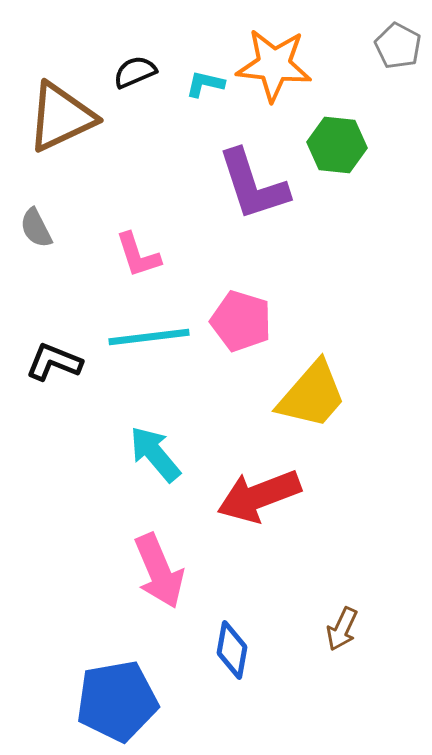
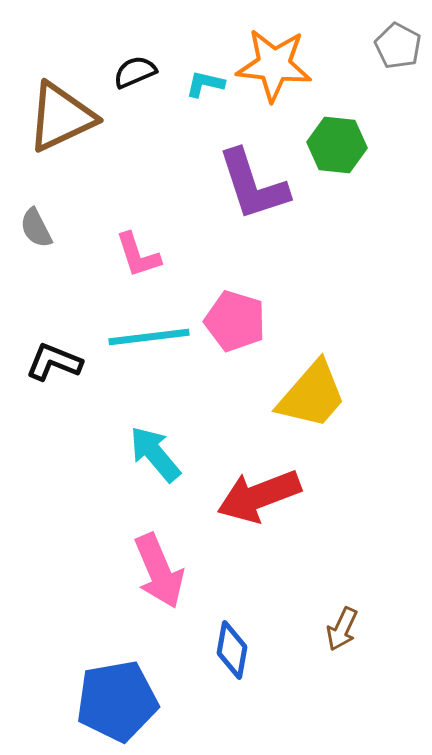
pink pentagon: moved 6 px left
